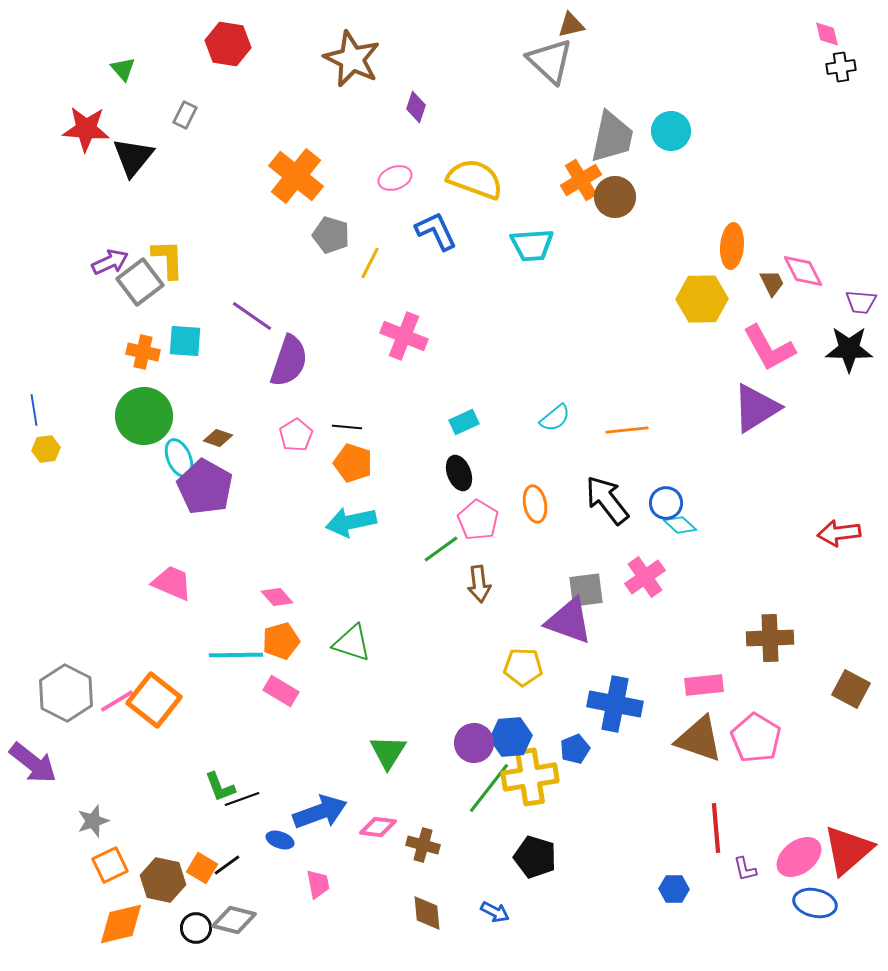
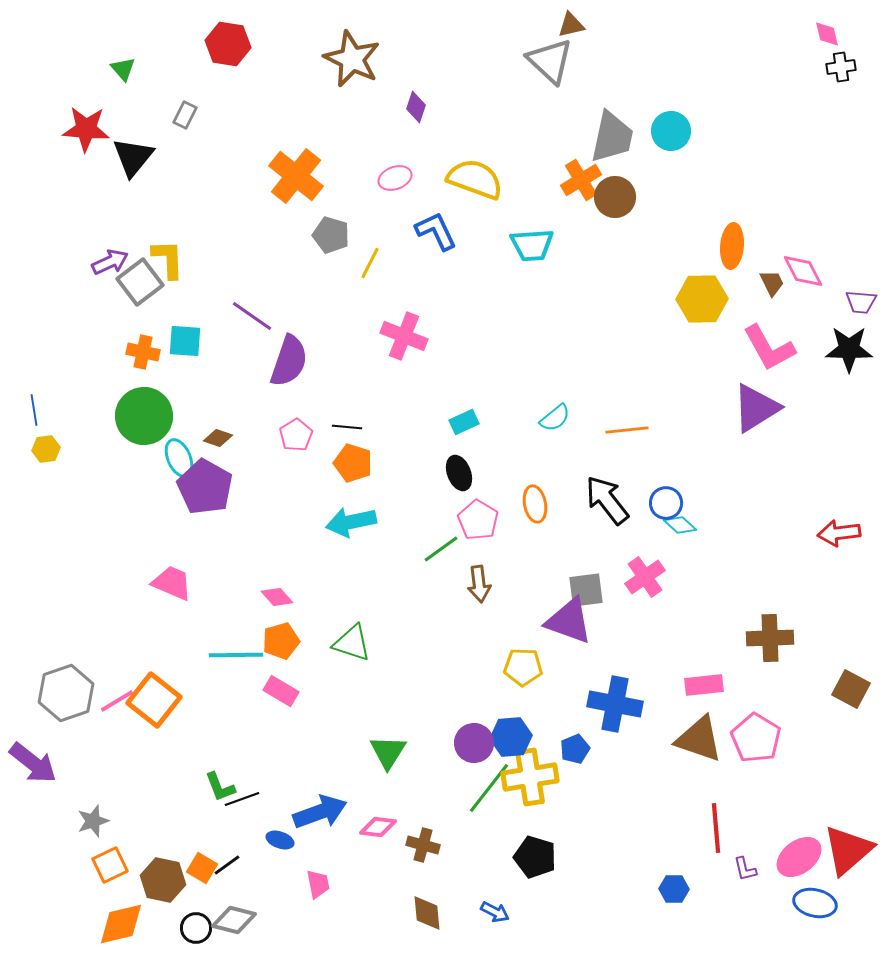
gray hexagon at (66, 693): rotated 14 degrees clockwise
